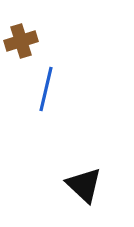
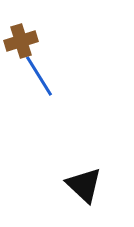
blue line: moved 7 px left, 13 px up; rotated 45 degrees counterclockwise
